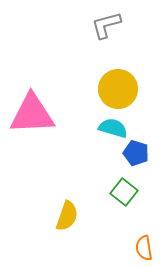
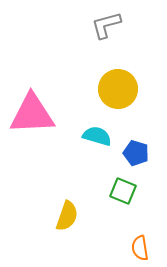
cyan semicircle: moved 16 px left, 8 px down
green square: moved 1 px left, 1 px up; rotated 16 degrees counterclockwise
orange semicircle: moved 4 px left
